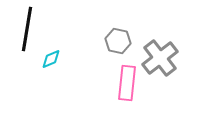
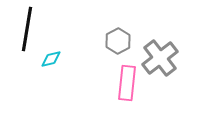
gray hexagon: rotated 20 degrees clockwise
cyan diamond: rotated 10 degrees clockwise
